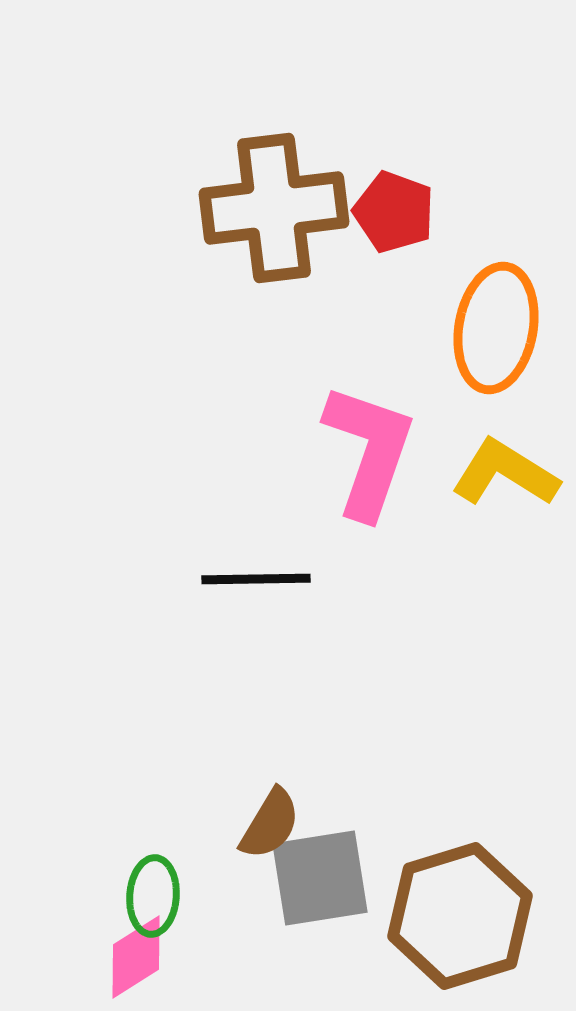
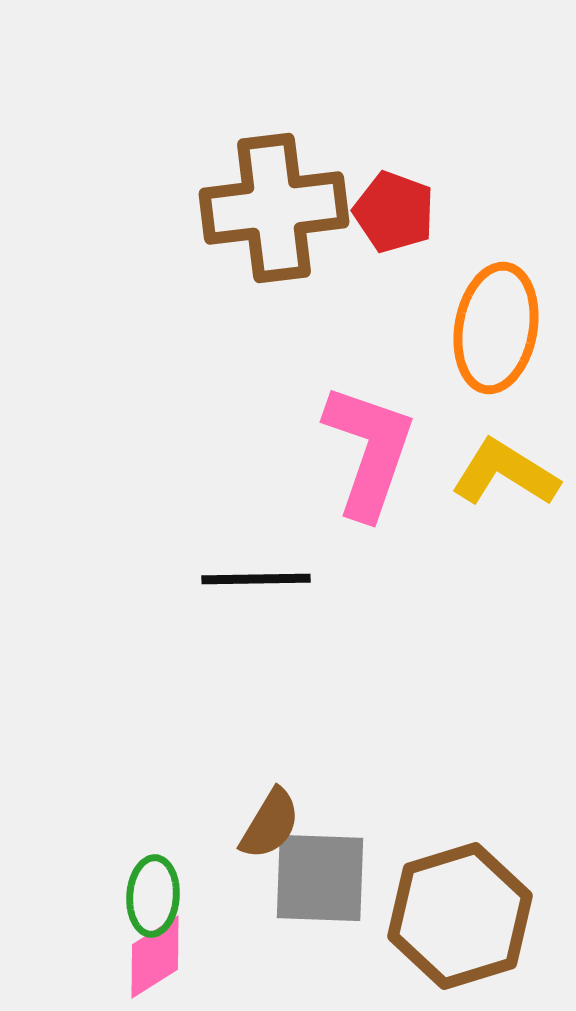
gray square: rotated 11 degrees clockwise
pink diamond: moved 19 px right
